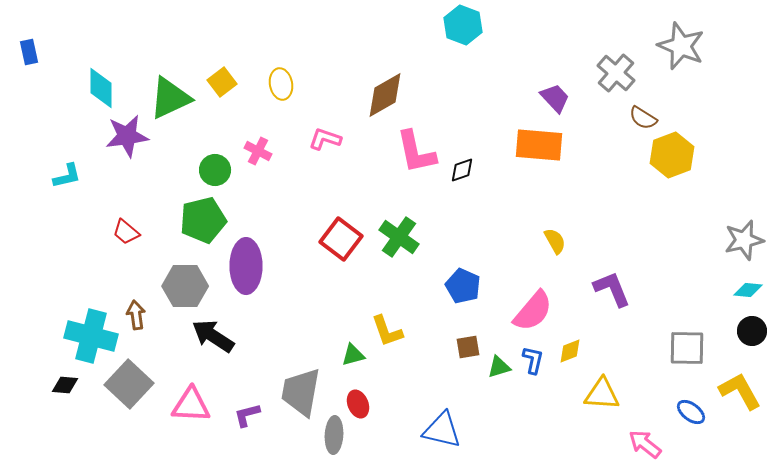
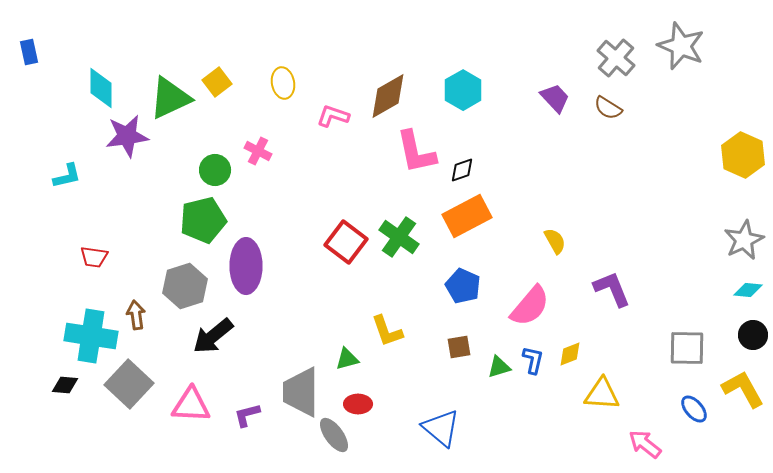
cyan hexagon at (463, 25): moved 65 px down; rotated 9 degrees clockwise
gray cross at (616, 73): moved 15 px up
yellow square at (222, 82): moved 5 px left
yellow ellipse at (281, 84): moved 2 px right, 1 px up
brown diamond at (385, 95): moved 3 px right, 1 px down
brown semicircle at (643, 118): moved 35 px left, 10 px up
pink L-shape at (325, 139): moved 8 px right, 23 px up
orange rectangle at (539, 145): moved 72 px left, 71 px down; rotated 33 degrees counterclockwise
yellow hexagon at (672, 155): moved 71 px right; rotated 15 degrees counterclockwise
red trapezoid at (126, 232): moved 32 px left, 25 px down; rotated 32 degrees counterclockwise
red square at (341, 239): moved 5 px right, 3 px down
gray star at (744, 240): rotated 12 degrees counterclockwise
gray hexagon at (185, 286): rotated 18 degrees counterclockwise
pink semicircle at (533, 311): moved 3 px left, 5 px up
black circle at (752, 331): moved 1 px right, 4 px down
cyan cross at (91, 336): rotated 6 degrees counterclockwise
black arrow at (213, 336): rotated 72 degrees counterclockwise
brown square at (468, 347): moved 9 px left
yellow diamond at (570, 351): moved 3 px down
green triangle at (353, 355): moved 6 px left, 4 px down
yellow L-shape at (740, 391): moved 3 px right, 2 px up
gray trapezoid at (301, 392): rotated 10 degrees counterclockwise
red ellipse at (358, 404): rotated 68 degrees counterclockwise
blue ellipse at (691, 412): moved 3 px right, 3 px up; rotated 12 degrees clockwise
blue triangle at (442, 430): moved 1 px left, 2 px up; rotated 27 degrees clockwise
gray ellipse at (334, 435): rotated 39 degrees counterclockwise
